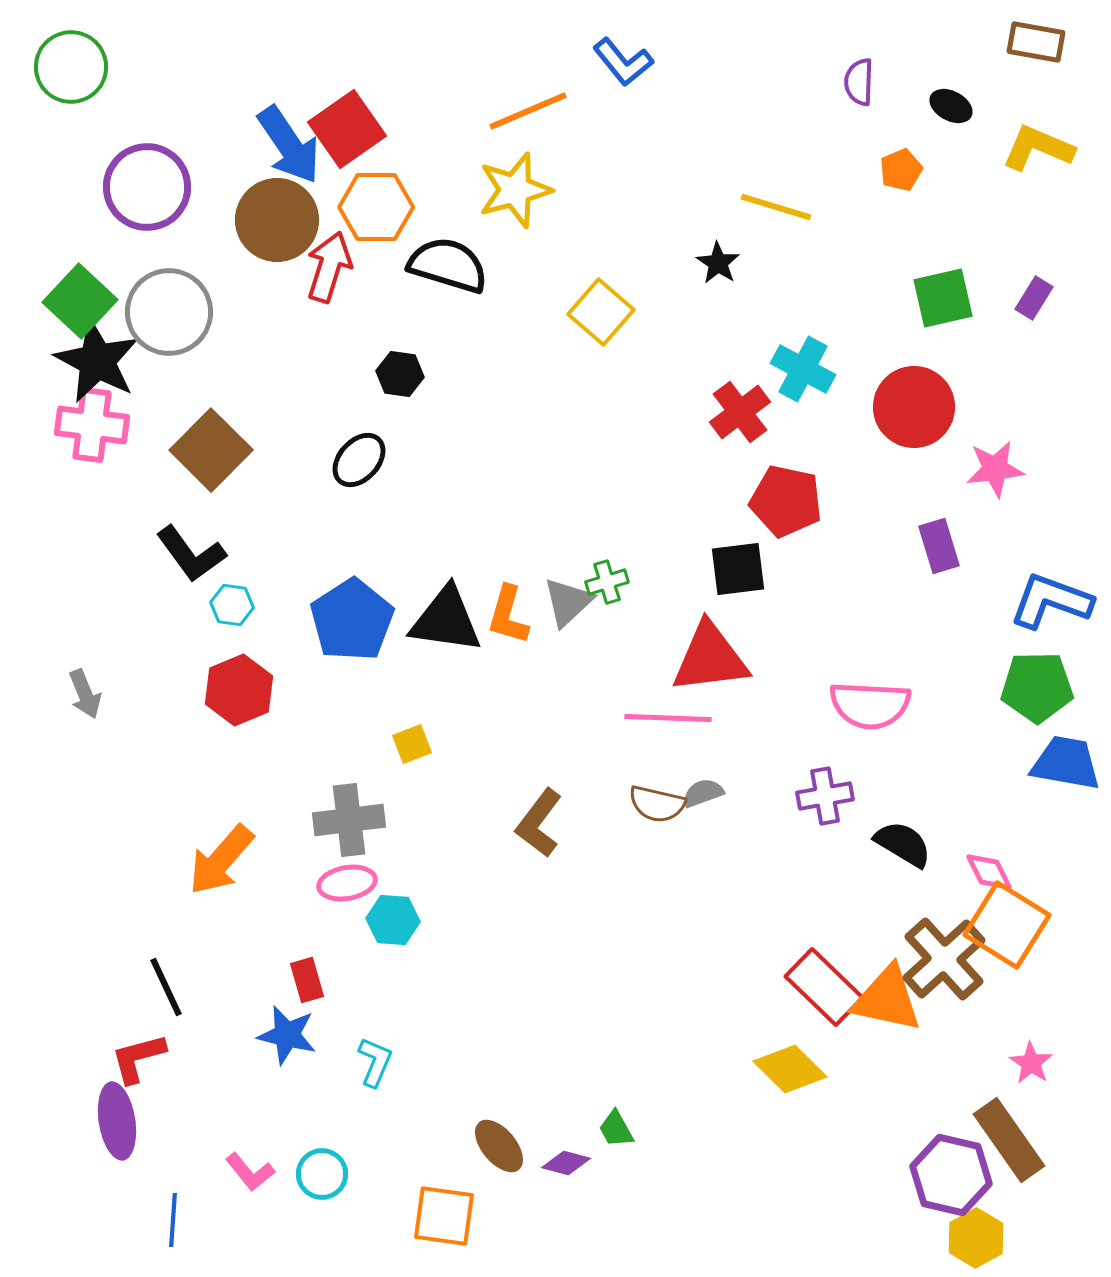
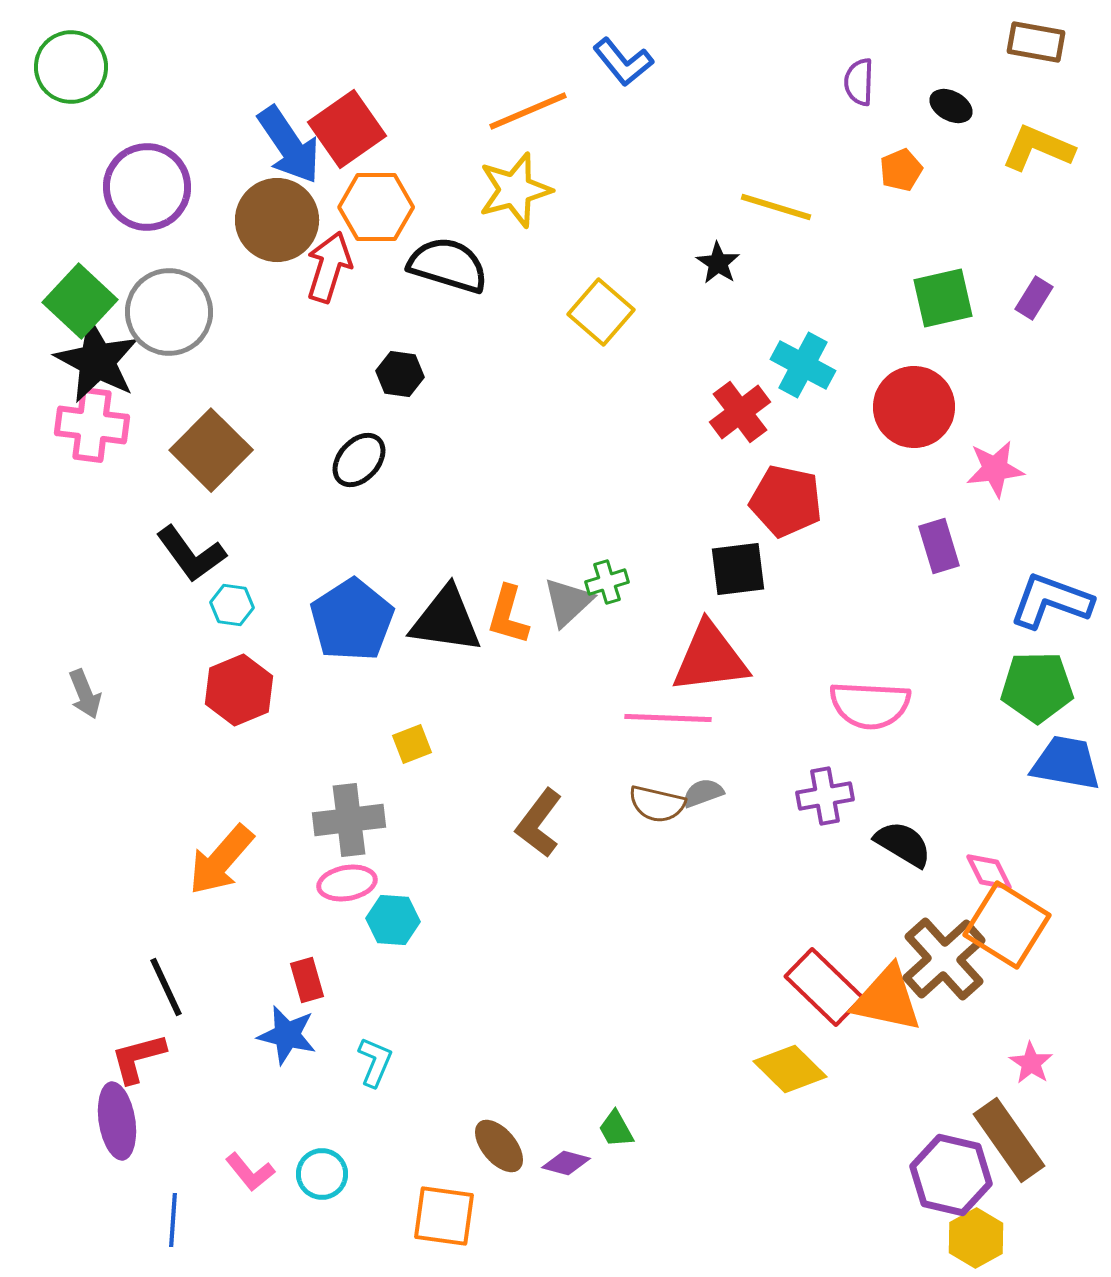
cyan cross at (803, 369): moved 4 px up
